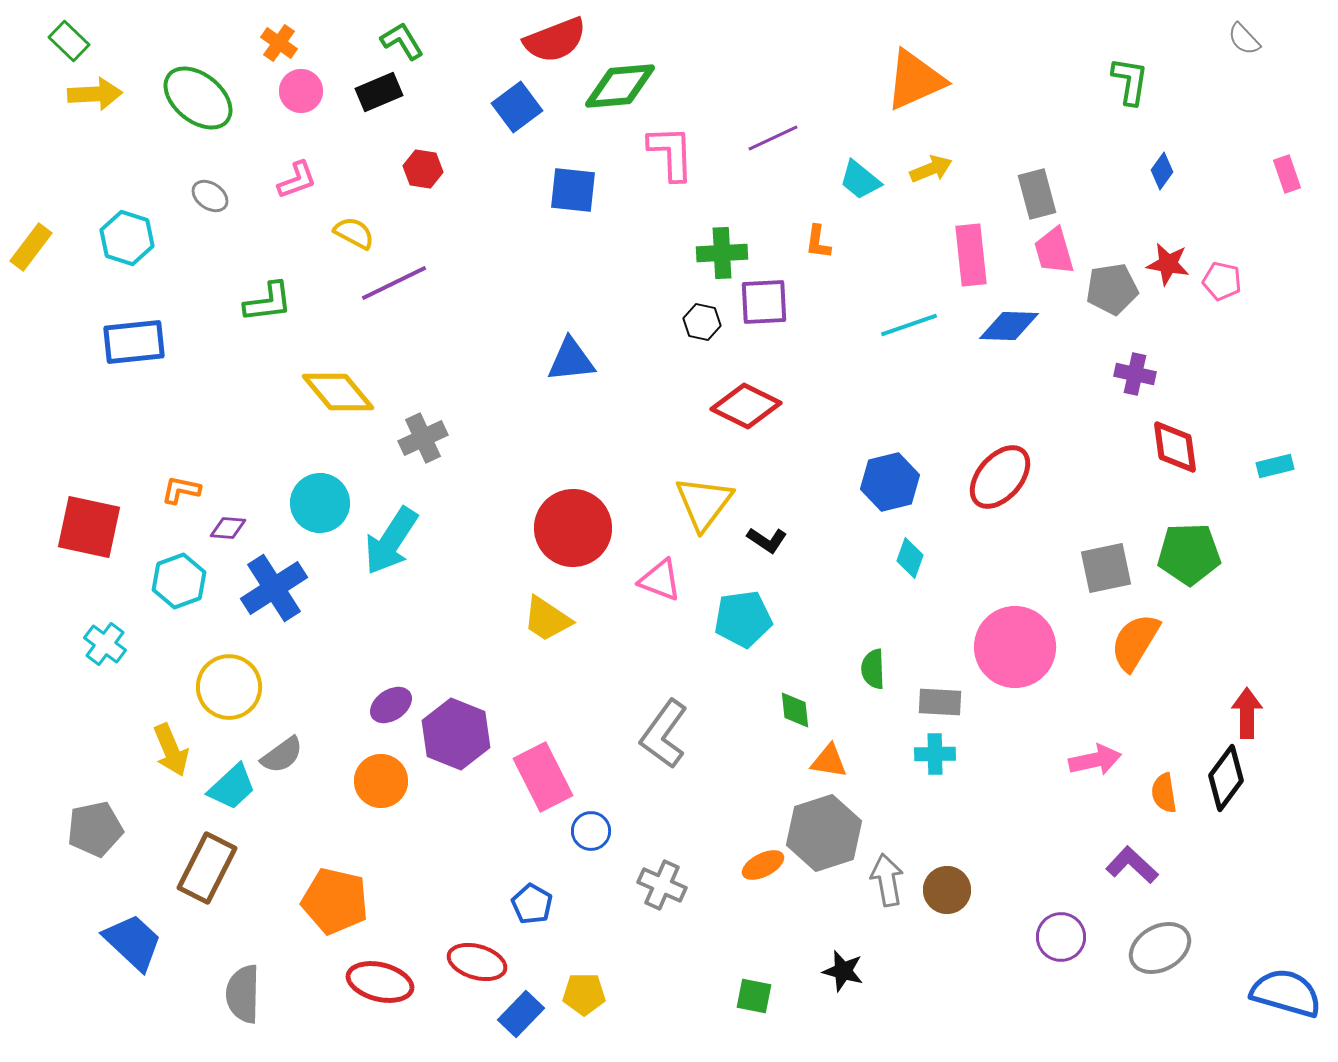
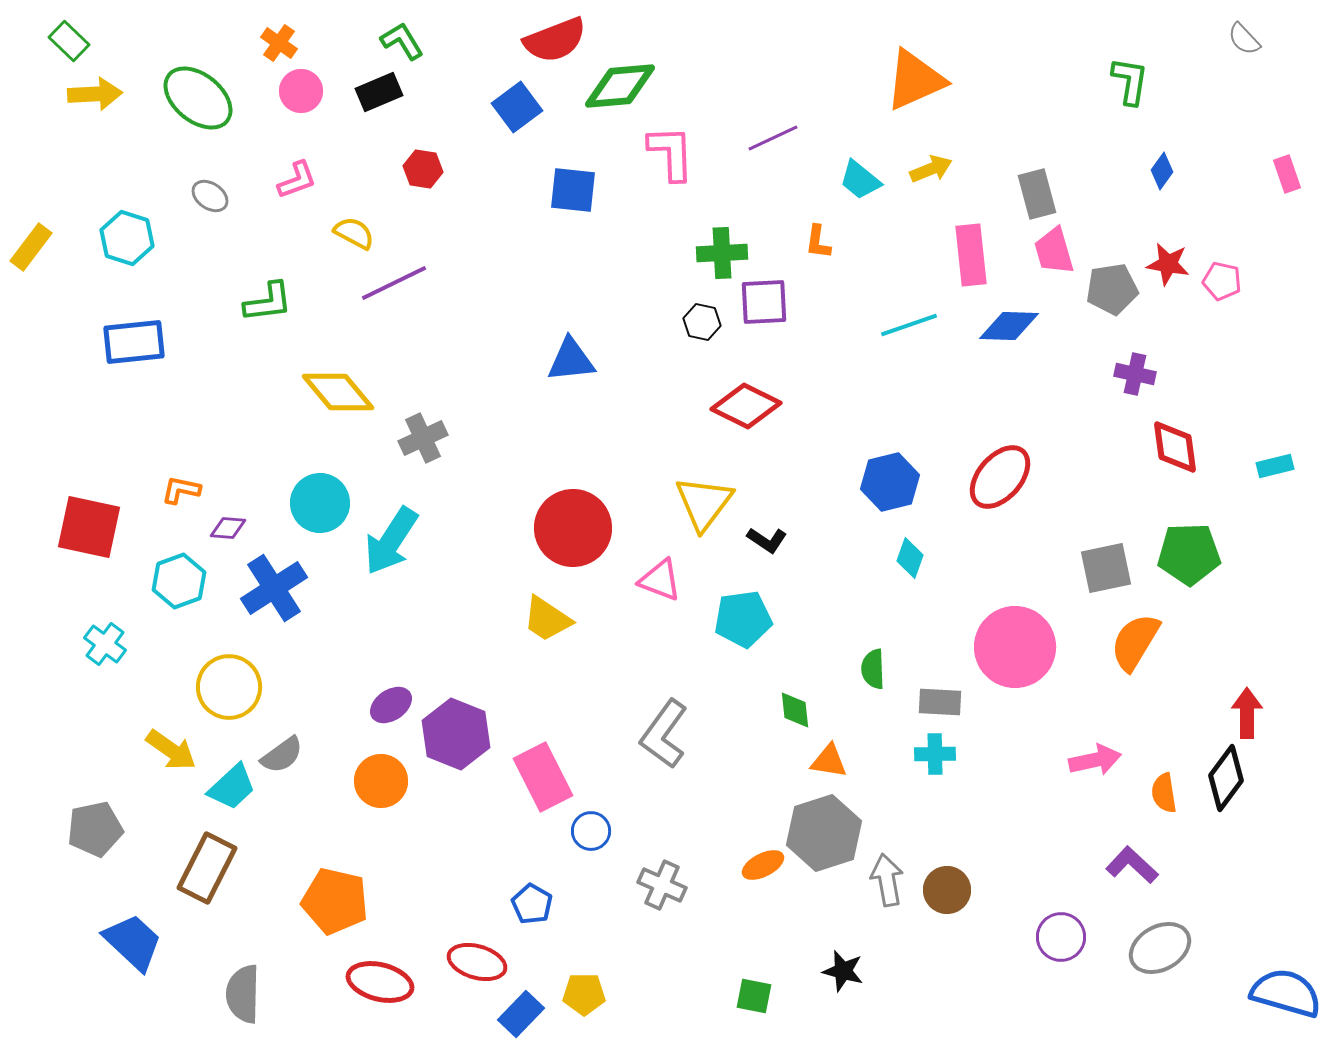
yellow arrow at (171, 750): rotated 32 degrees counterclockwise
